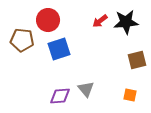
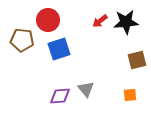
orange square: rotated 16 degrees counterclockwise
